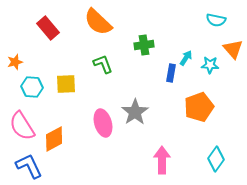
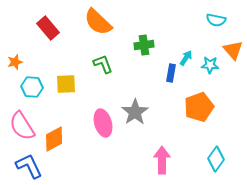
orange triangle: moved 1 px down
